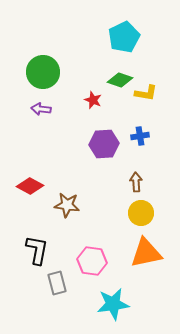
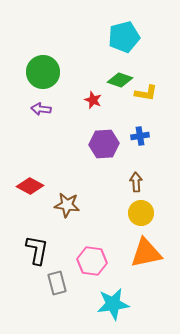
cyan pentagon: rotated 12 degrees clockwise
